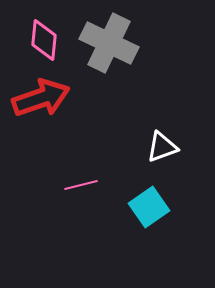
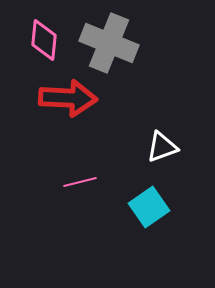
gray cross: rotated 4 degrees counterclockwise
red arrow: moved 27 px right; rotated 22 degrees clockwise
pink line: moved 1 px left, 3 px up
